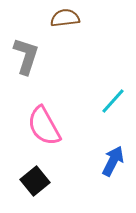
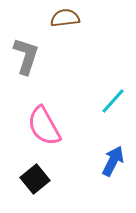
black square: moved 2 px up
